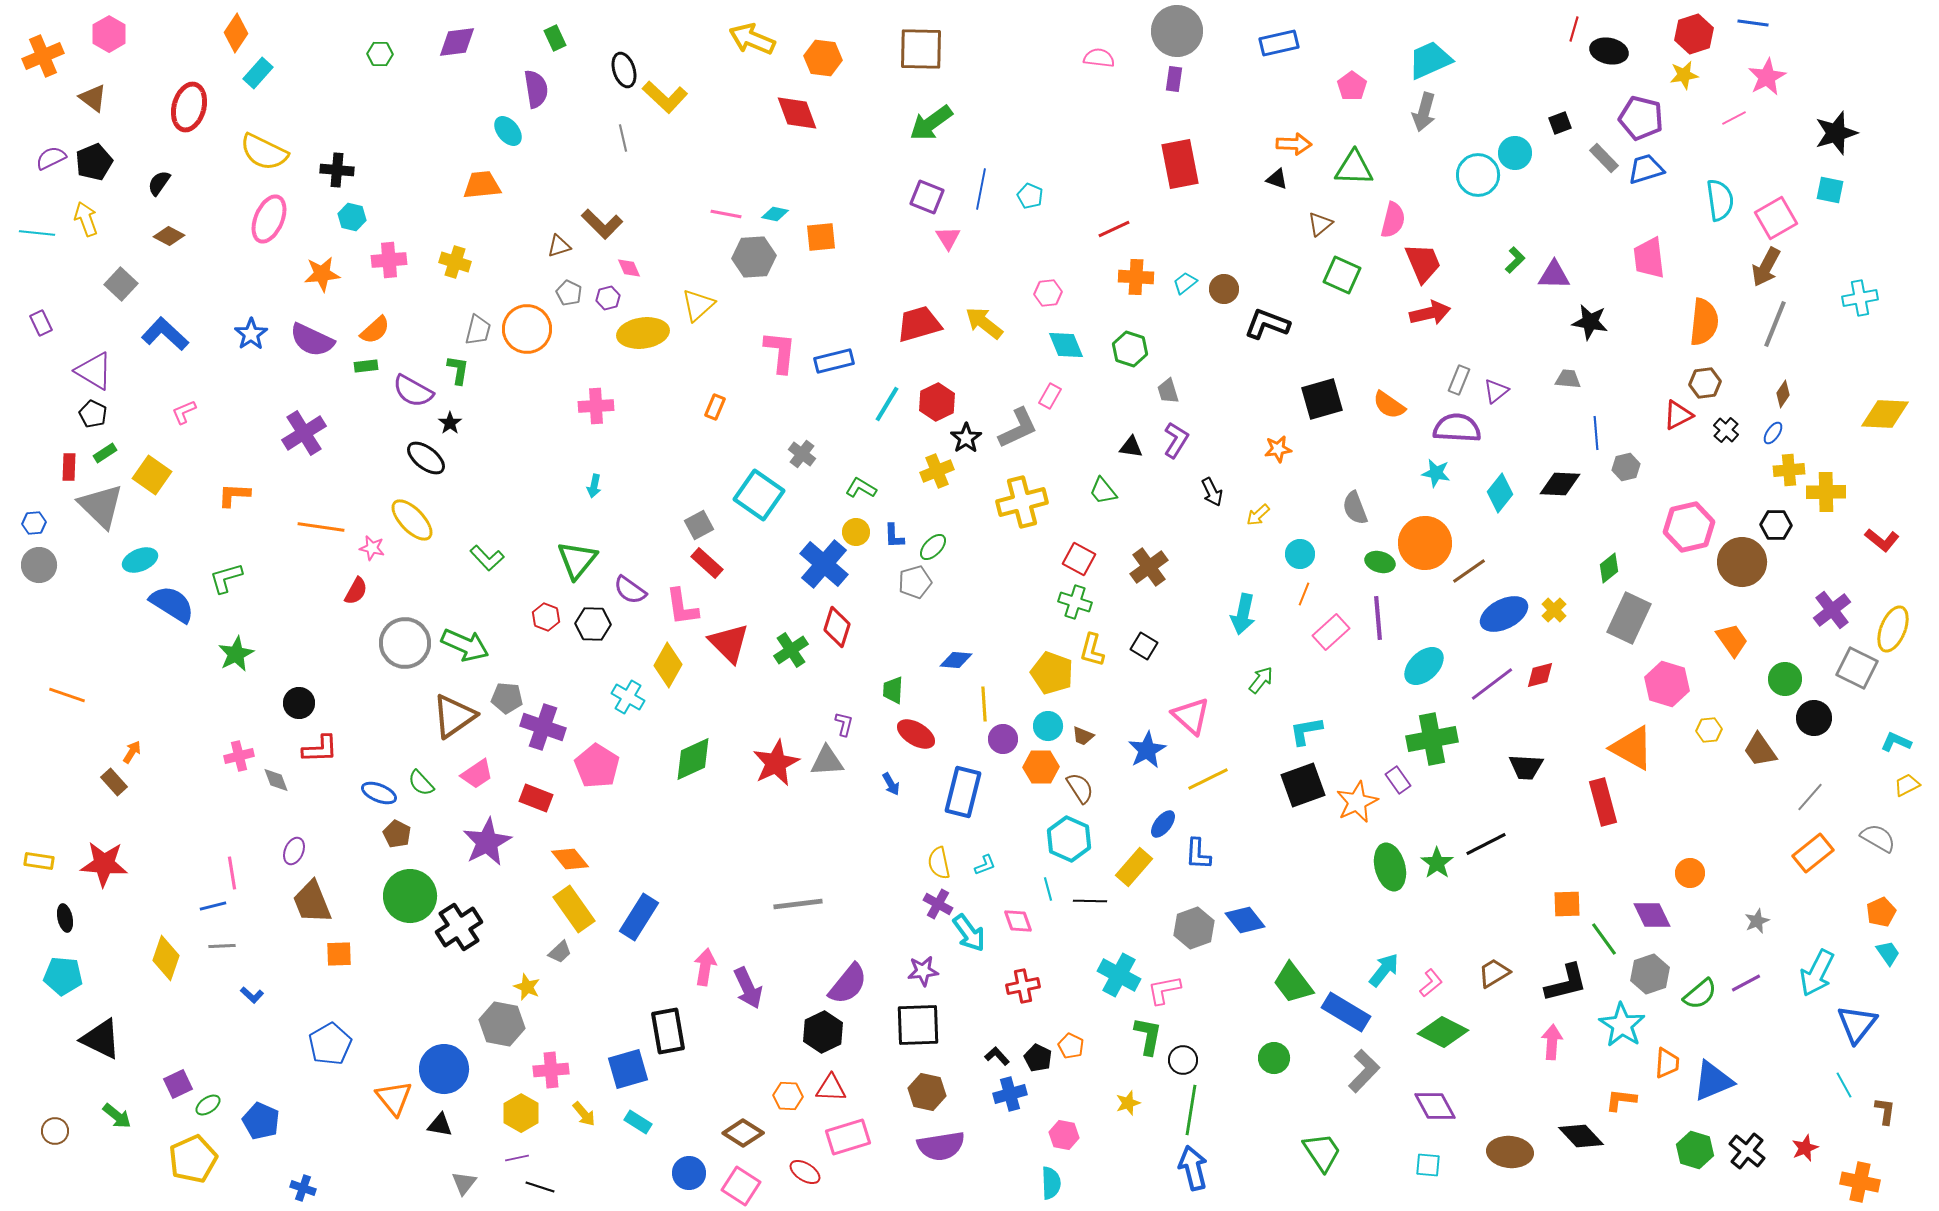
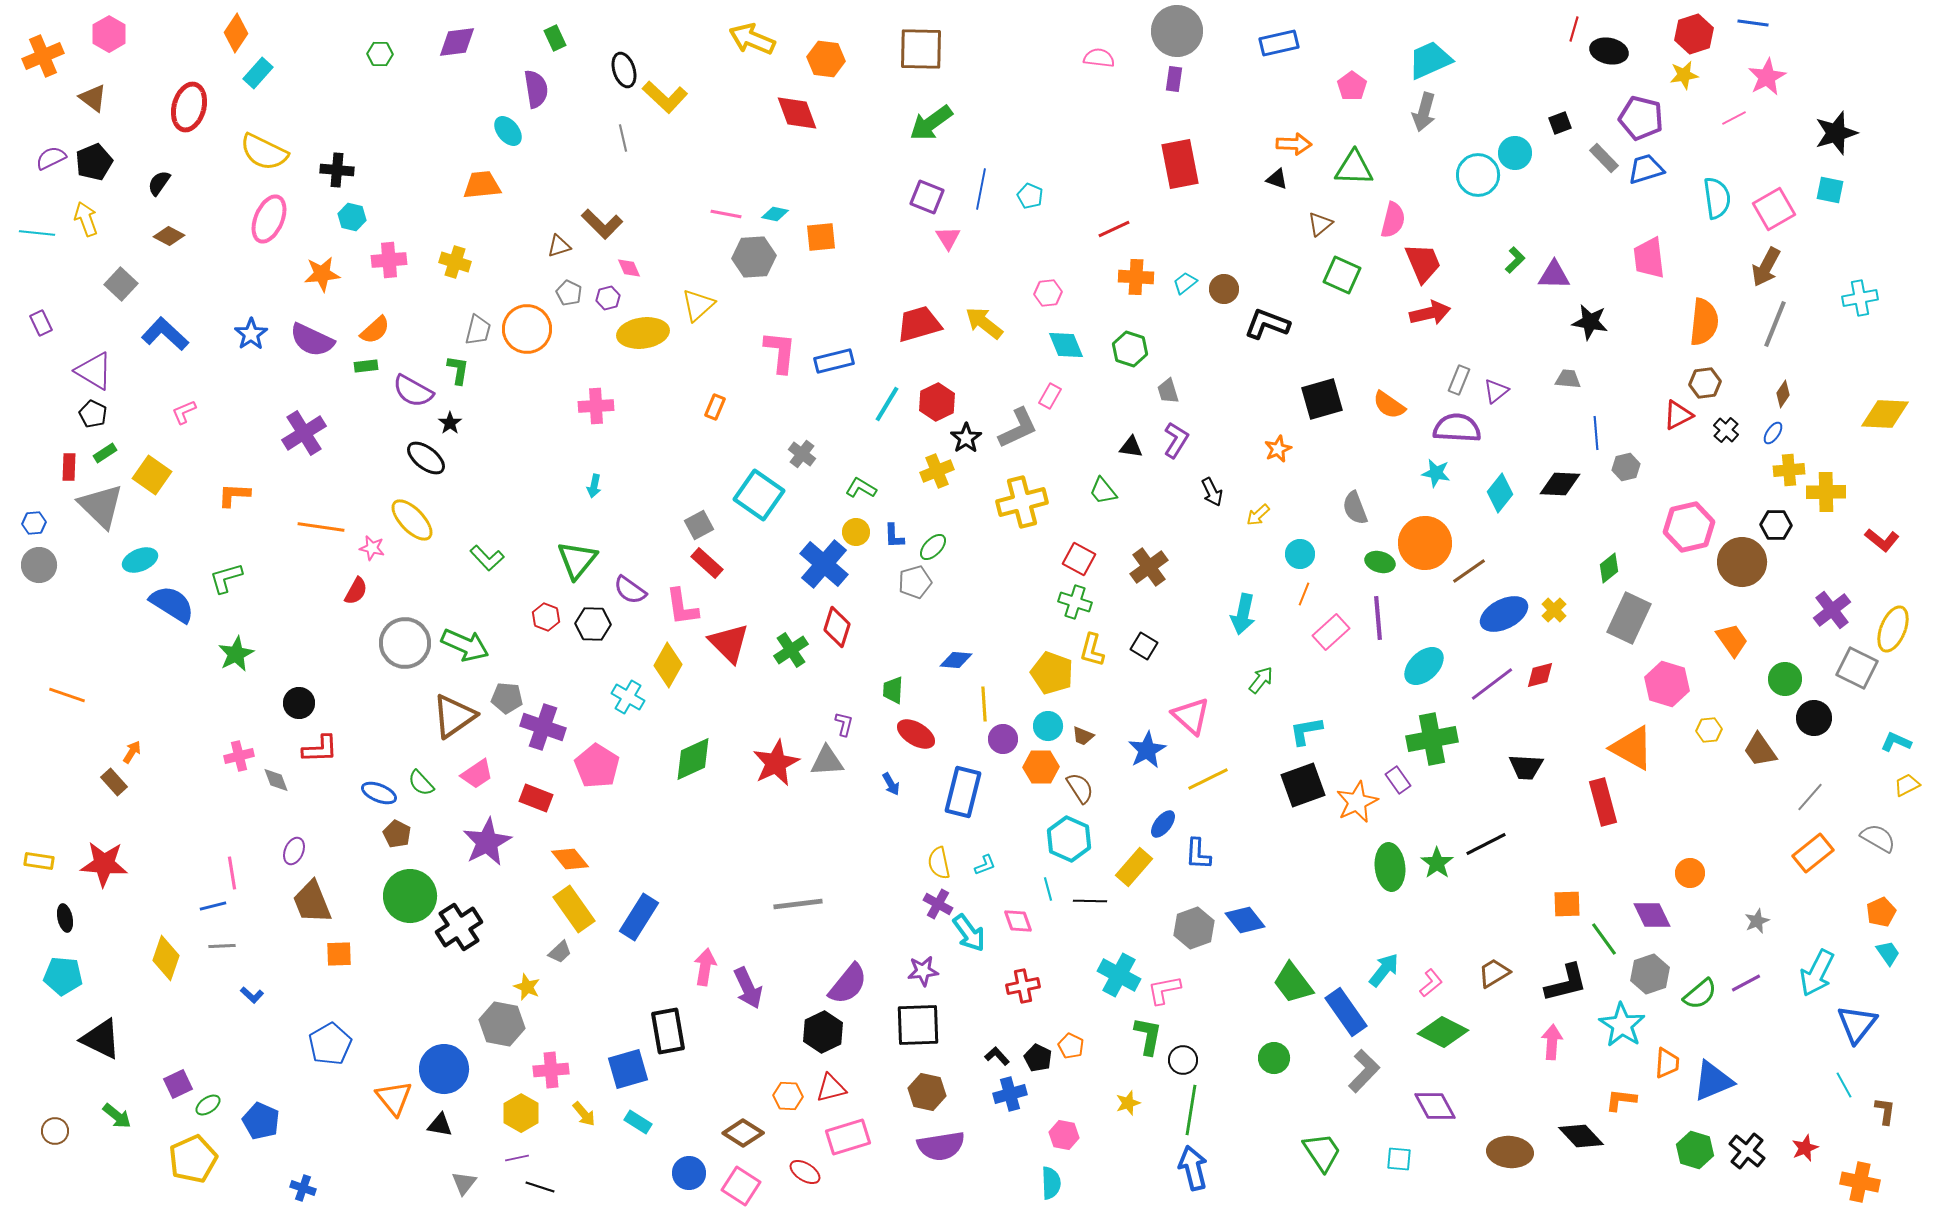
orange hexagon at (823, 58): moved 3 px right, 1 px down
cyan semicircle at (1720, 200): moved 3 px left, 2 px up
pink square at (1776, 218): moved 2 px left, 9 px up
orange star at (1278, 449): rotated 16 degrees counterclockwise
green ellipse at (1390, 867): rotated 9 degrees clockwise
blue rectangle at (1346, 1012): rotated 24 degrees clockwise
red triangle at (831, 1088): rotated 16 degrees counterclockwise
cyan square at (1428, 1165): moved 29 px left, 6 px up
